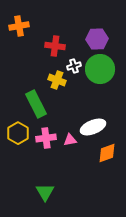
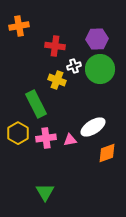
white ellipse: rotated 10 degrees counterclockwise
